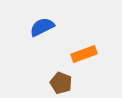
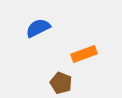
blue semicircle: moved 4 px left, 1 px down
